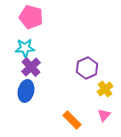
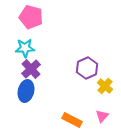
purple cross: moved 2 px down
yellow cross: moved 3 px up; rotated 14 degrees counterclockwise
pink triangle: moved 2 px left, 1 px down
orange rectangle: rotated 18 degrees counterclockwise
